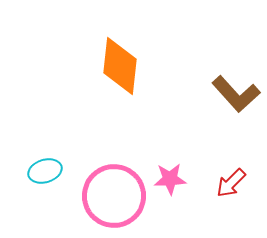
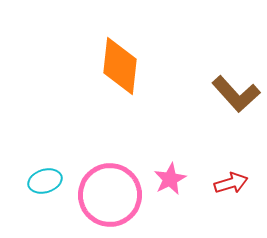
cyan ellipse: moved 10 px down
pink star: rotated 24 degrees counterclockwise
red arrow: rotated 152 degrees counterclockwise
pink circle: moved 4 px left, 1 px up
